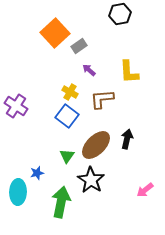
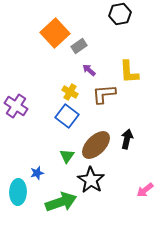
brown L-shape: moved 2 px right, 5 px up
green arrow: rotated 60 degrees clockwise
